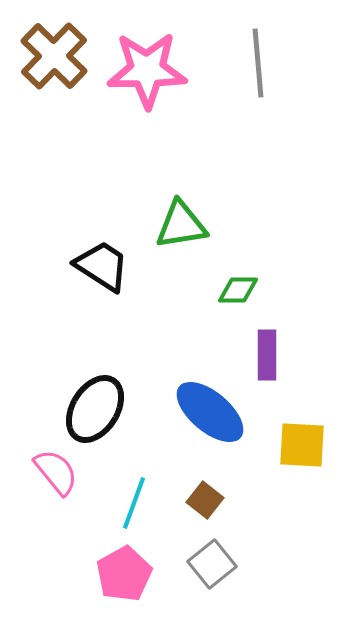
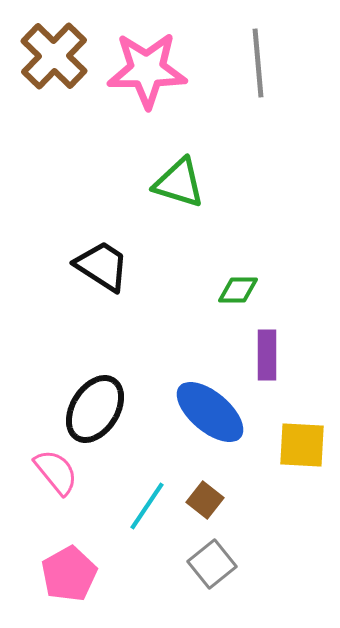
green triangle: moved 2 px left, 42 px up; rotated 26 degrees clockwise
cyan line: moved 13 px right, 3 px down; rotated 14 degrees clockwise
pink pentagon: moved 55 px left
